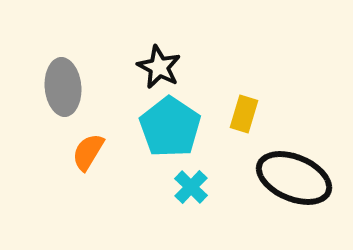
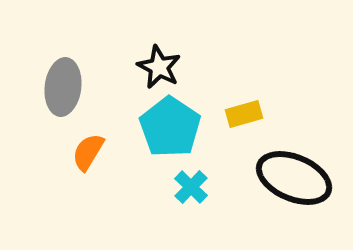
gray ellipse: rotated 12 degrees clockwise
yellow rectangle: rotated 57 degrees clockwise
